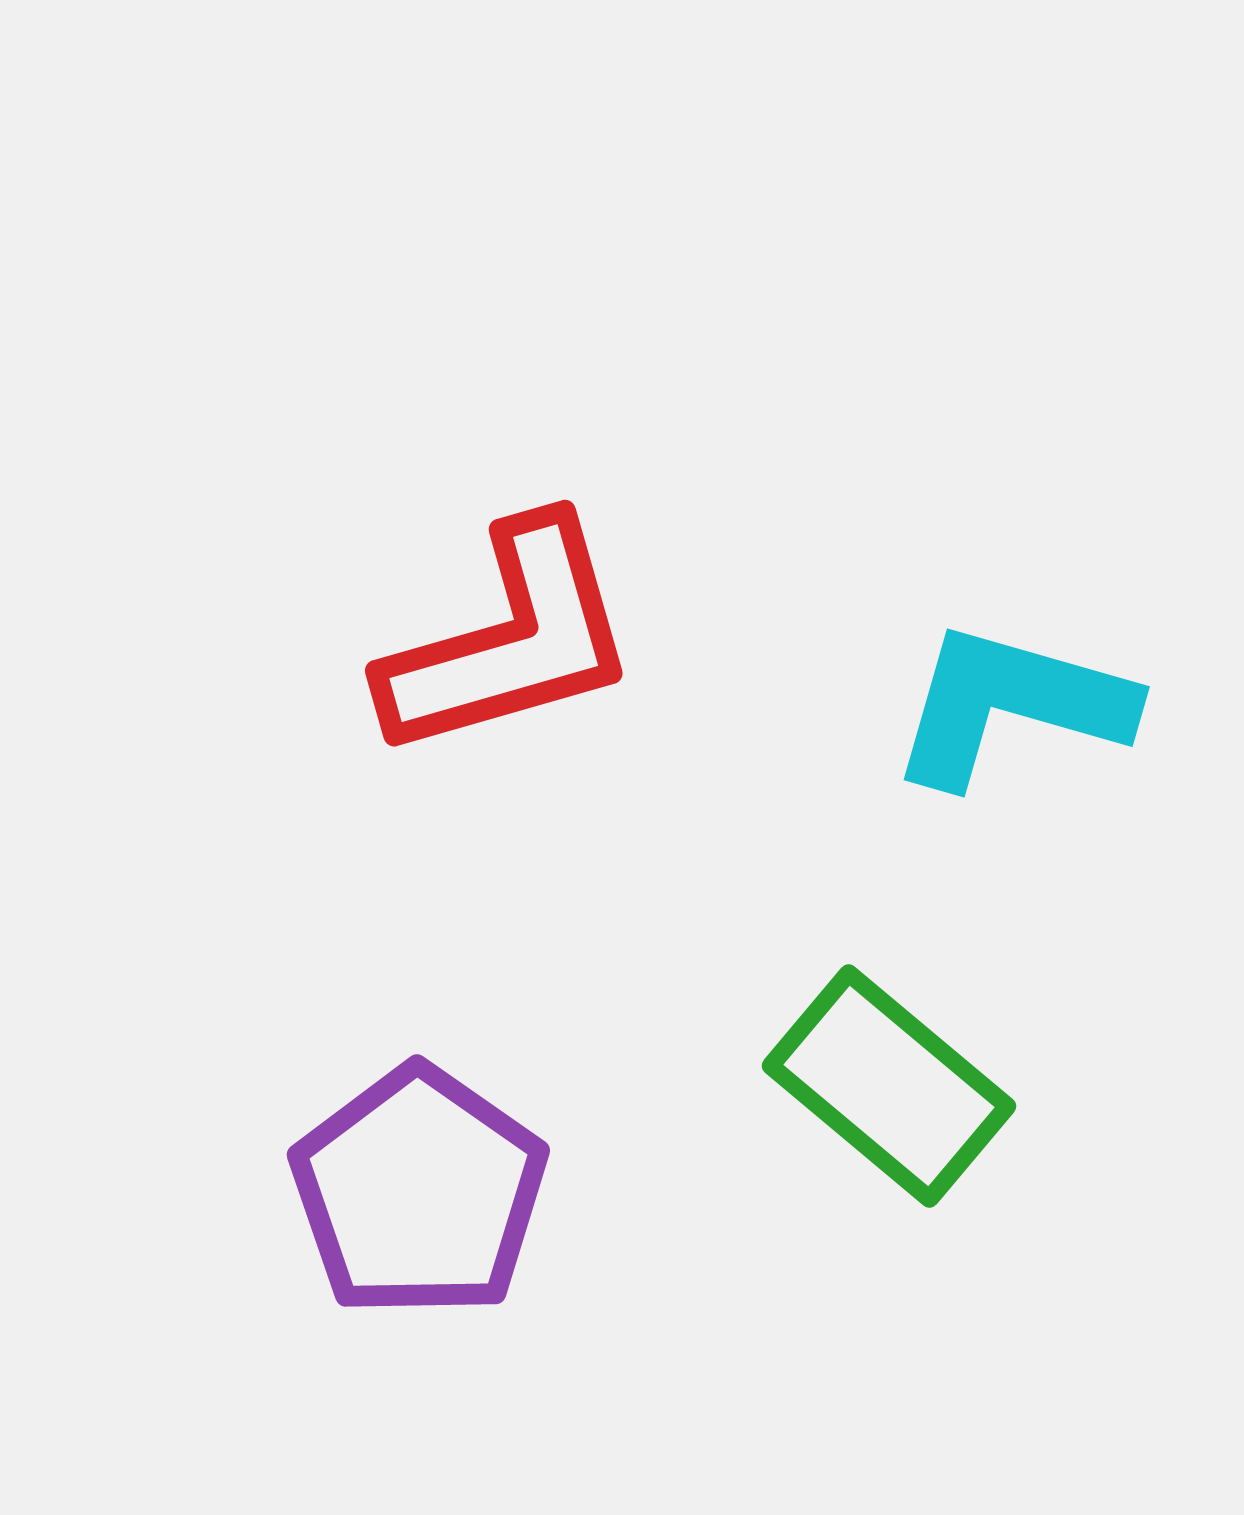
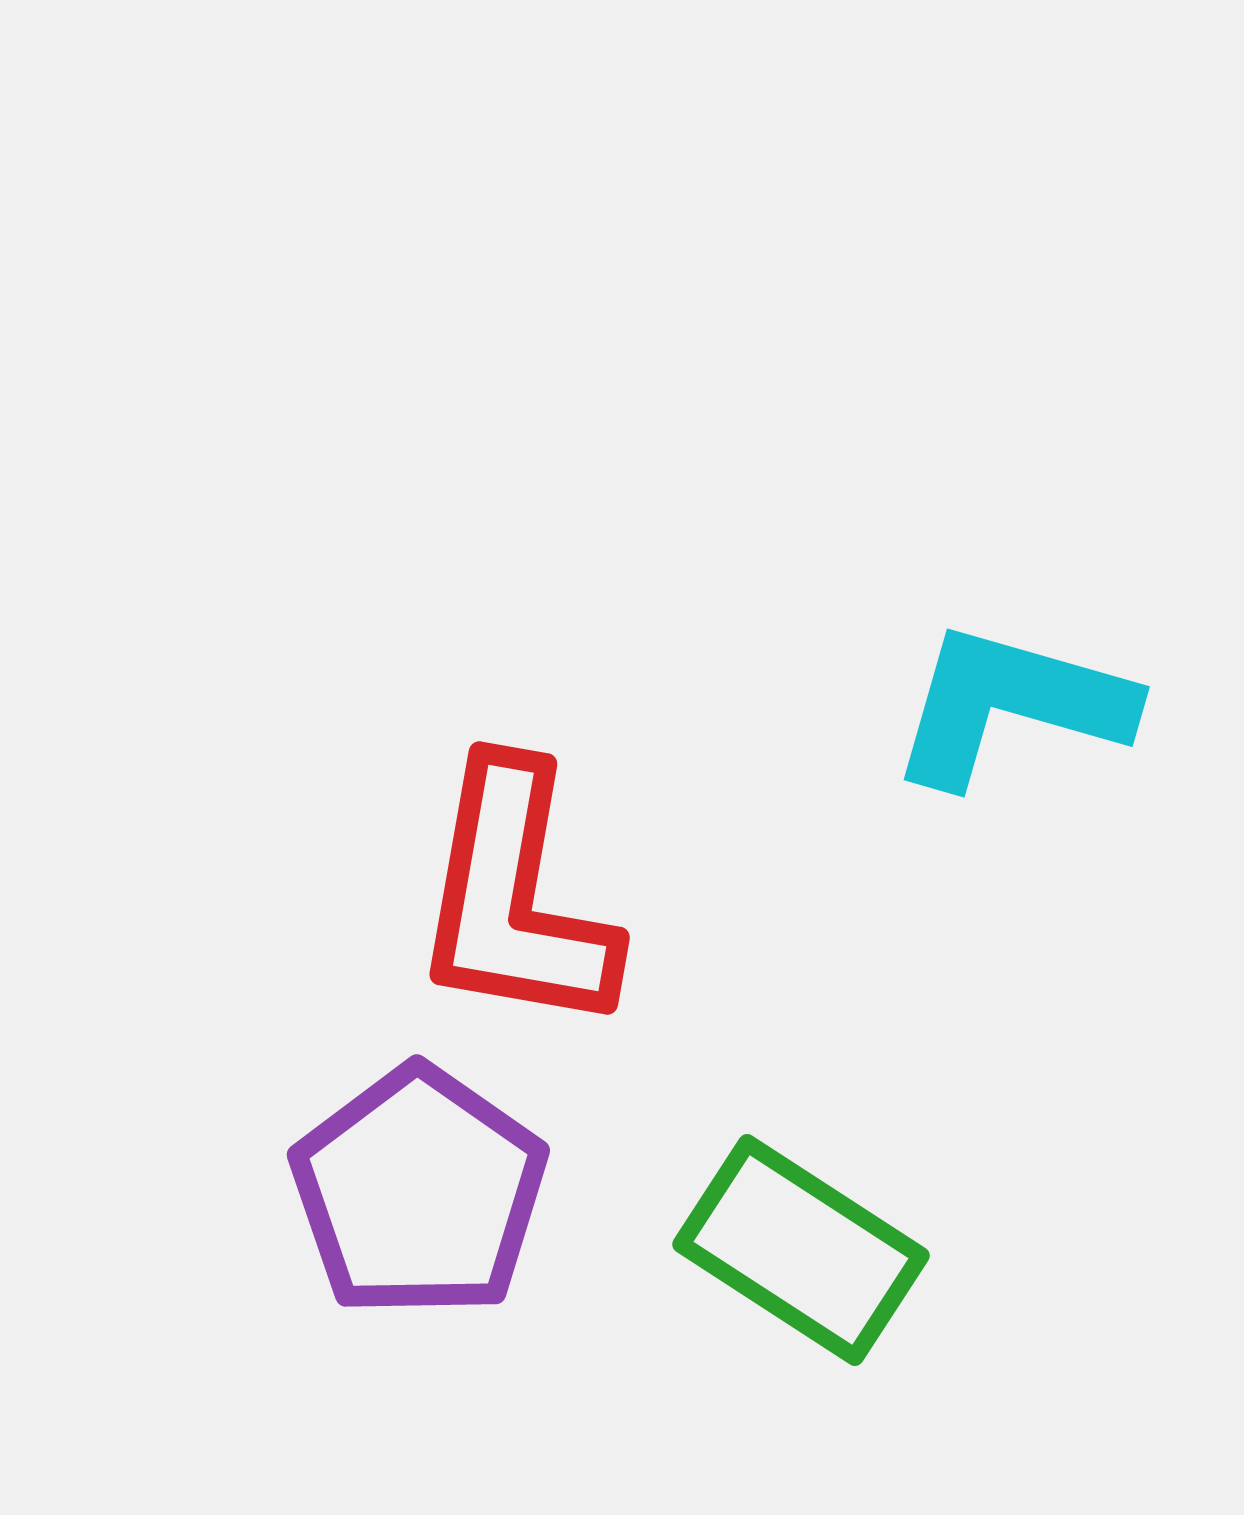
red L-shape: moved 5 px right, 258 px down; rotated 116 degrees clockwise
green rectangle: moved 88 px left, 164 px down; rotated 7 degrees counterclockwise
